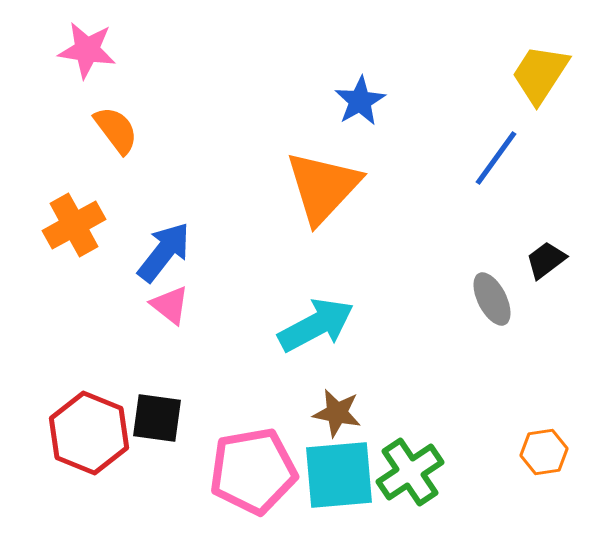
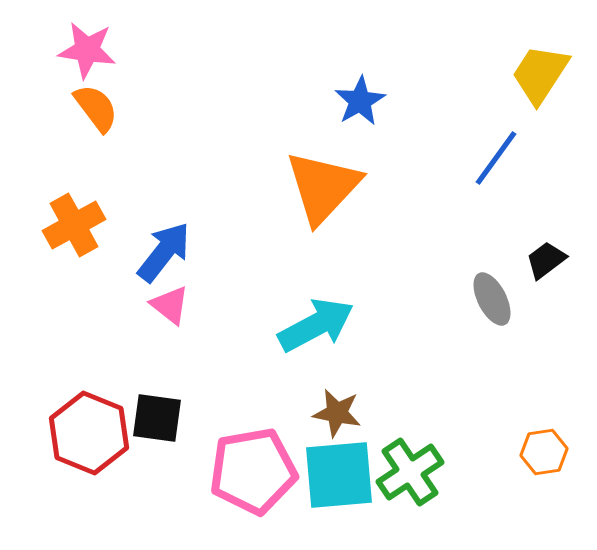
orange semicircle: moved 20 px left, 22 px up
